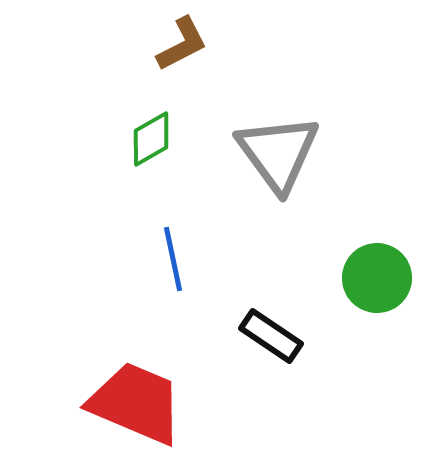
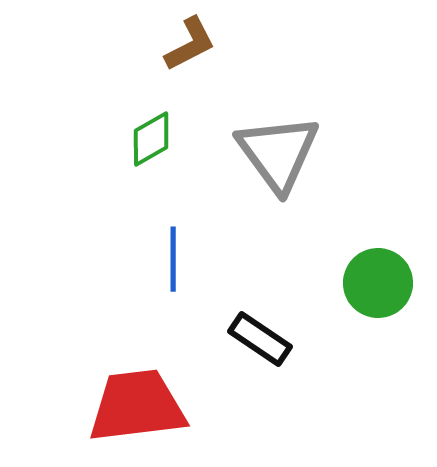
brown L-shape: moved 8 px right
blue line: rotated 12 degrees clockwise
green circle: moved 1 px right, 5 px down
black rectangle: moved 11 px left, 3 px down
red trapezoid: moved 1 px right, 3 px down; rotated 30 degrees counterclockwise
